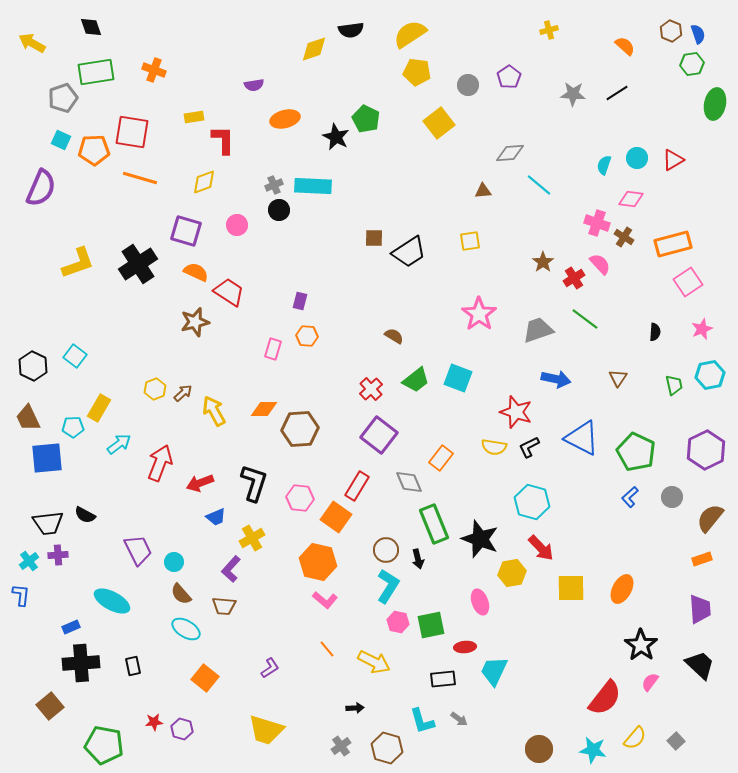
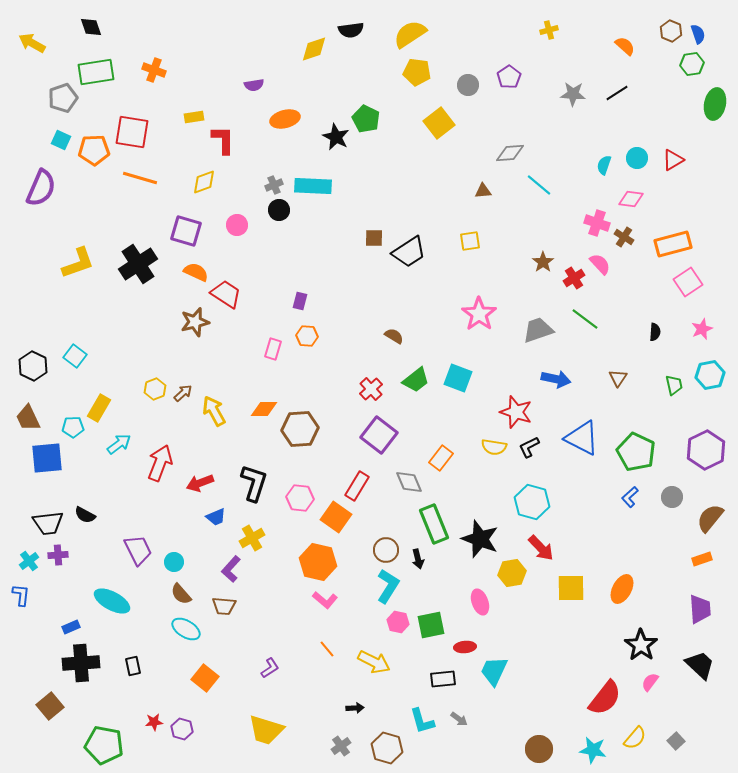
red trapezoid at (229, 292): moved 3 px left, 2 px down
